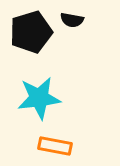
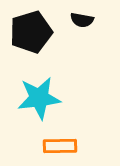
black semicircle: moved 10 px right
orange rectangle: moved 5 px right; rotated 12 degrees counterclockwise
